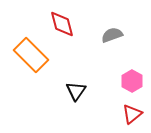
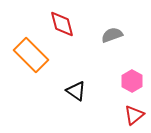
black triangle: rotated 30 degrees counterclockwise
red triangle: moved 2 px right, 1 px down
